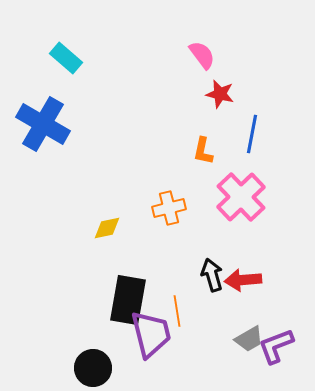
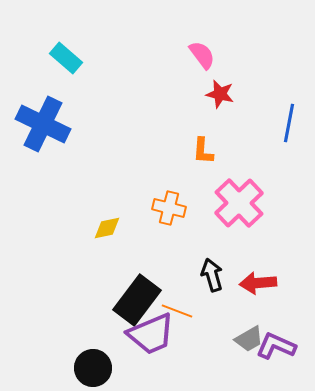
blue cross: rotated 4 degrees counterclockwise
blue line: moved 37 px right, 11 px up
orange L-shape: rotated 8 degrees counterclockwise
pink cross: moved 2 px left, 6 px down
orange cross: rotated 28 degrees clockwise
red arrow: moved 15 px right, 3 px down
black rectangle: moved 9 px right; rotated 27 degrees clockwise
orange line: rotated 60 degrees counterclockwise
purple trapezoid: rotated 81 degrees clockwise
purple L-shape: rotated 45 degrees clockwise
